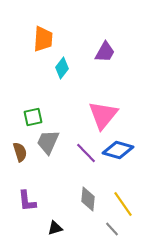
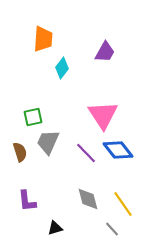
pink triangle: rotated 12 degrees counterclockwise
blue diamond: rotated 36 degrees clockwise
gray diamond: rotated 20 degrees counterclockwise
